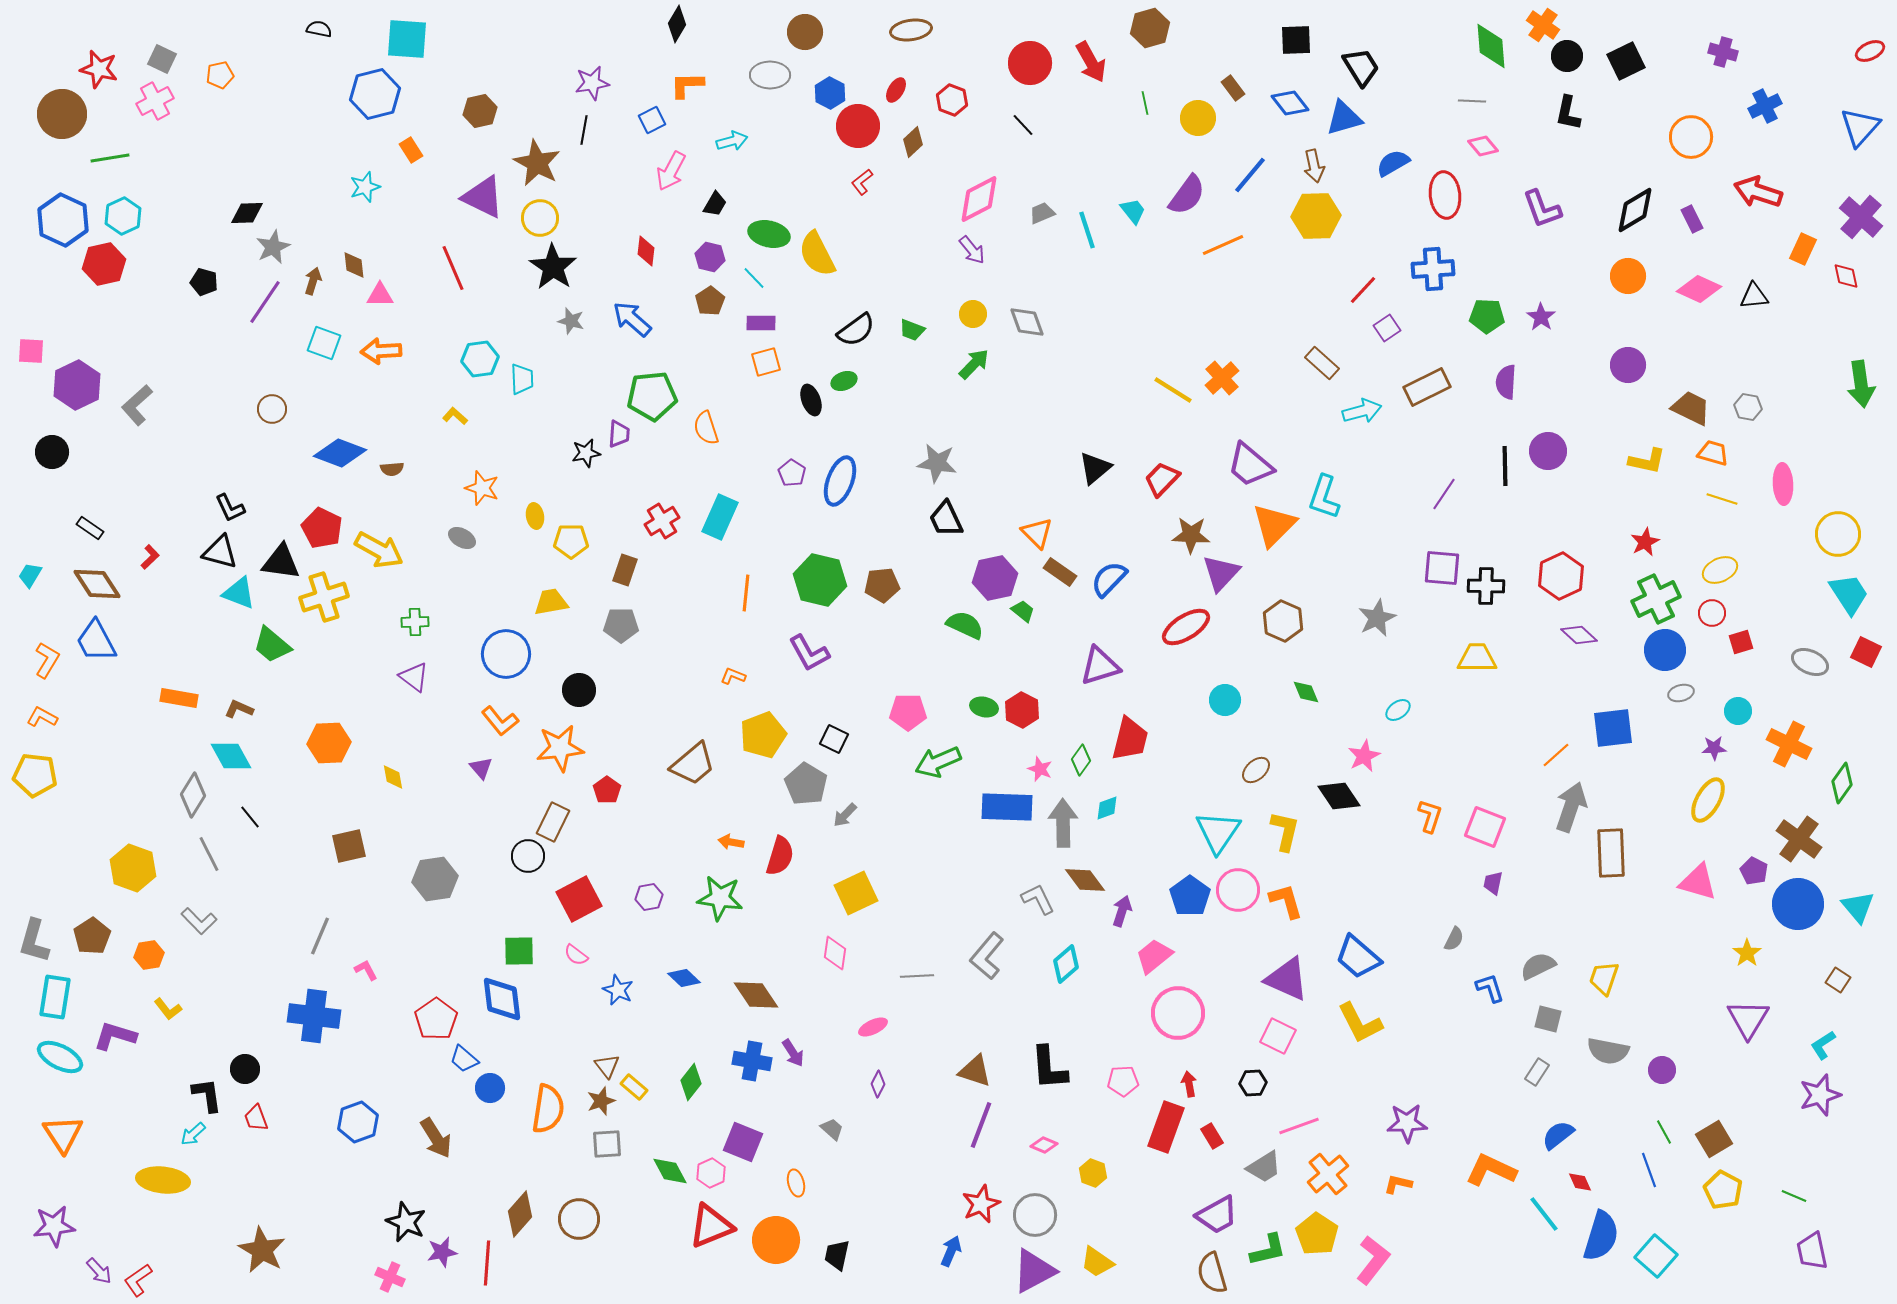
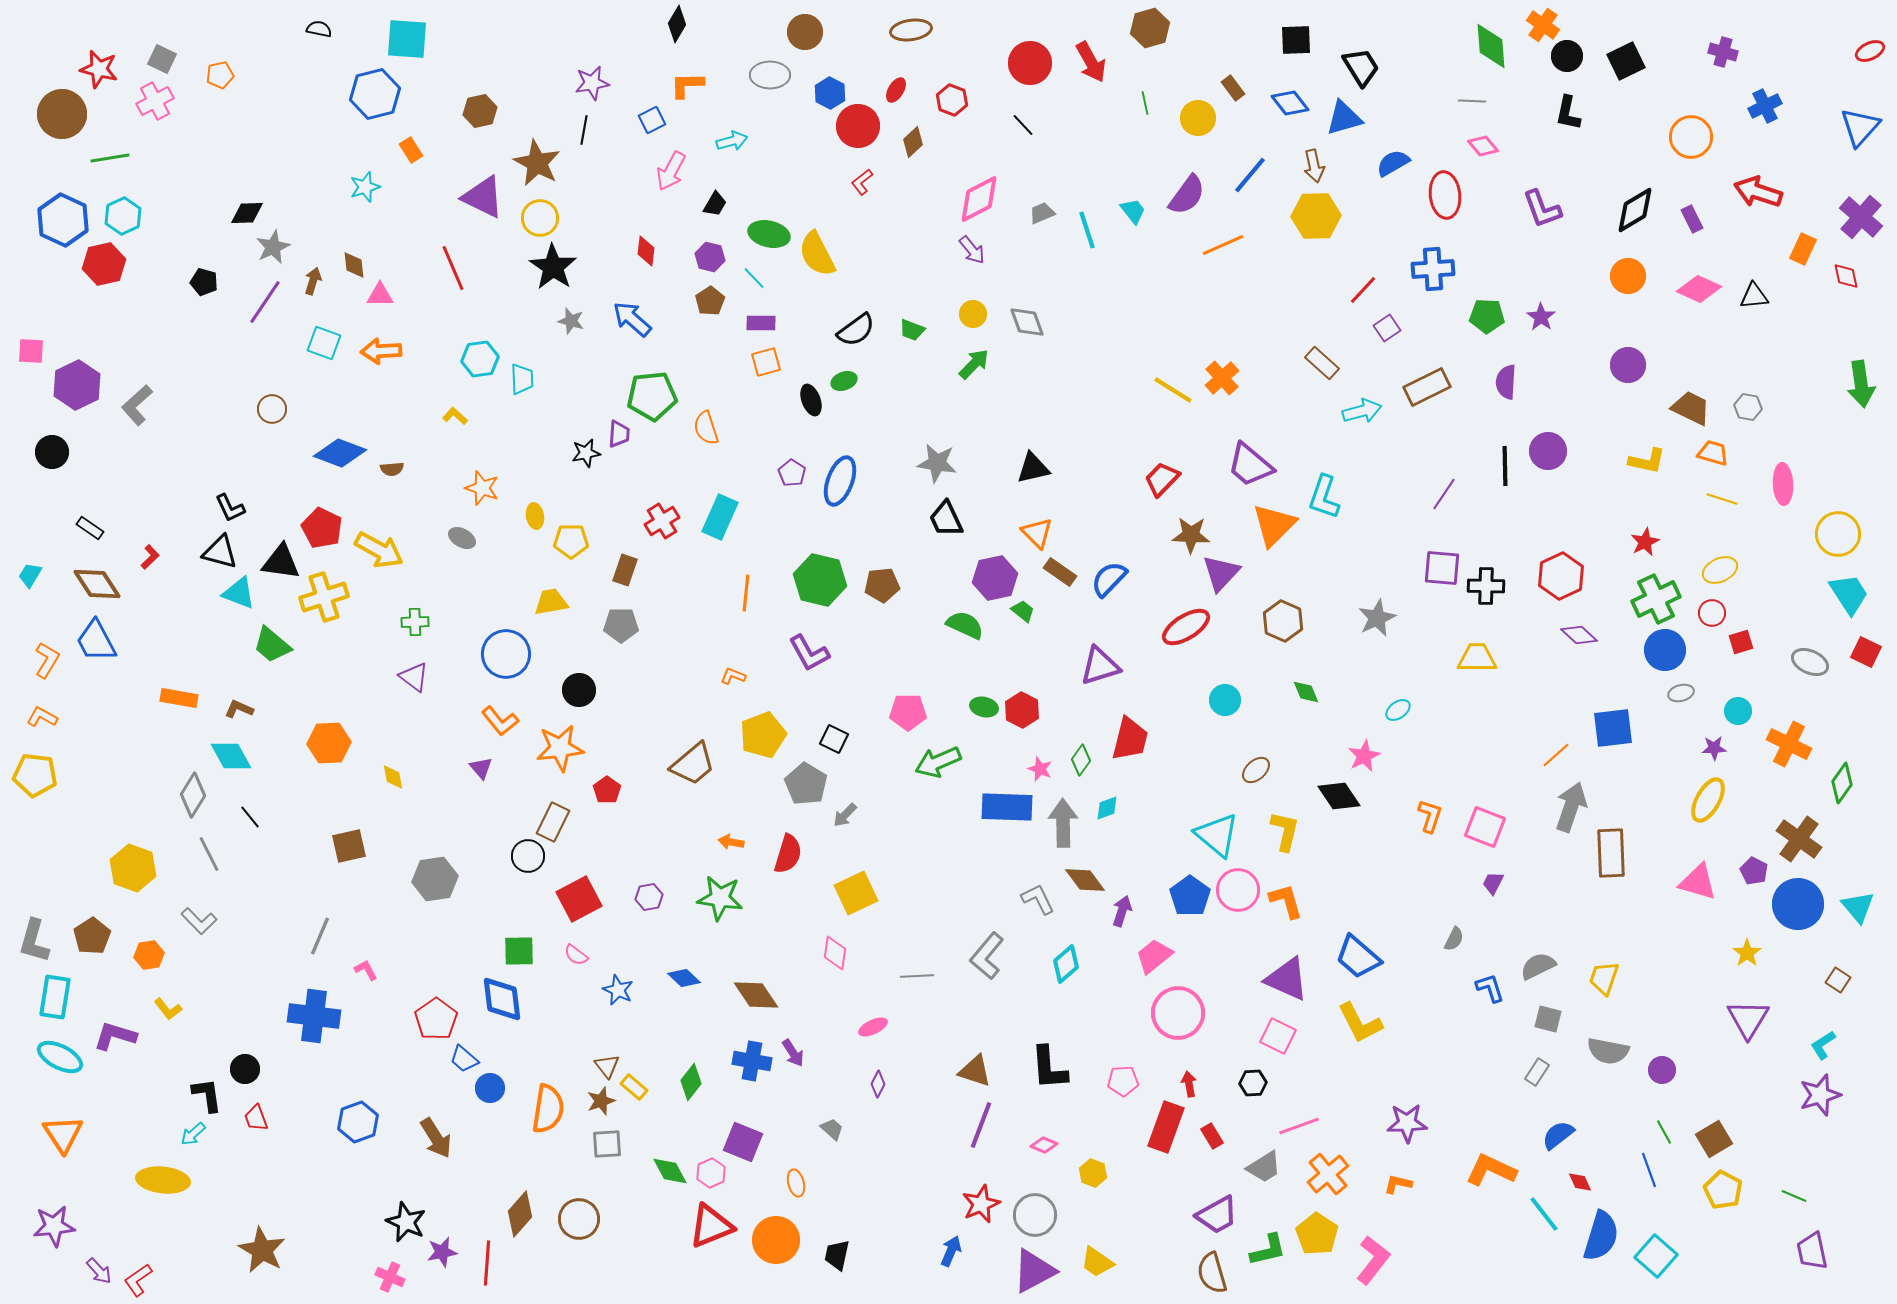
black triangle at (1095, 468): moved 62 px left; rotated 27 degrees clockwise
cyan triangle at (1218, 832): moved 1 px left, 3 px down; rotated 24 degrees counterclockwise
red semicircle at (780, 856): moved 8 px right, 2 px up
purple trapezoid at (1493, 883): rotated 15 degrees clockwise
